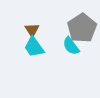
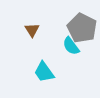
gray pentagon: rotated 12 degrees counterclockwise
cyan trapezoid: moved 10 px right, 25 px down
